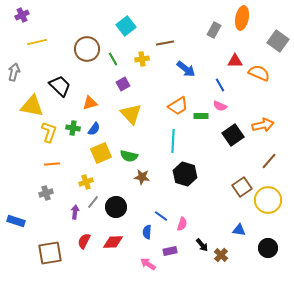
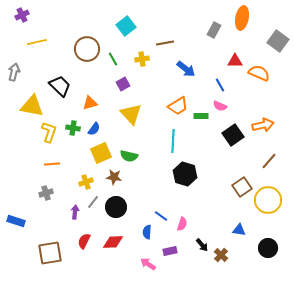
brown star at (142, 177): moved 28 px left
